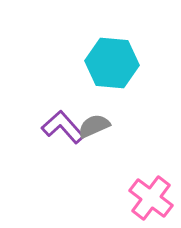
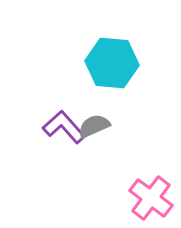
purple L-shape: moved 1 px right
